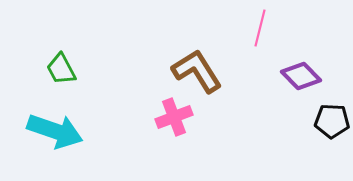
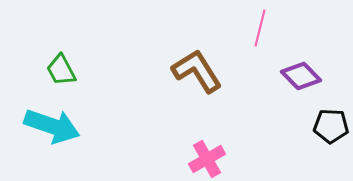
green trapezoid: moved 1 px down
pink cross: moved 33 px right, 42 px down; rotated 9 degrees counterclockwise
black pentagon: moved 1 px left, 5 px down
cyan arrow: moved 3 px left, 5 px up
